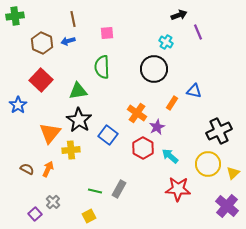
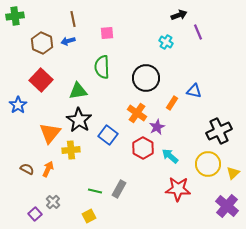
black circle: moved 8 px left, 9 px down
